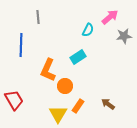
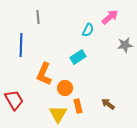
gray star: moved 1 px right, 9 px down
orange L-shape: moved 4 px left, 4 px down
orange circle: moved 2 px down
orange rectangle: rotated 48 degrees counterclockwise
